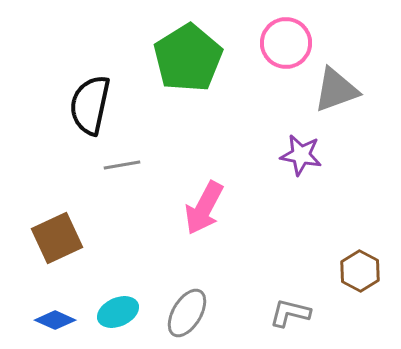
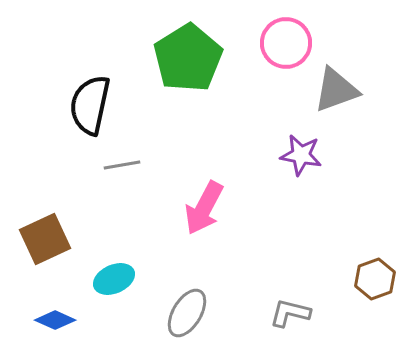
brown square: moved 12 px left, 1 px down
brown hexagon: moved 15 px right, 8 px down; rotated 12 degrees clockwise
cyan ellipse: moved 4 px left, 33 px up
